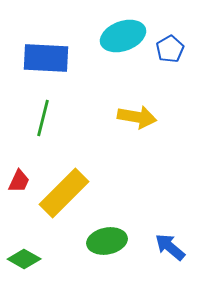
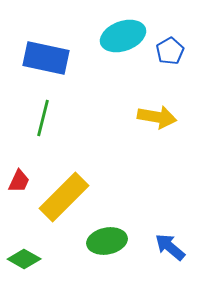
blue pentagon: moved 2 px down
blue rectangle: rotated 9 degrees clockwise
yellow arrow: moved 20 px right
yellow rectangle: moved 4 px down
